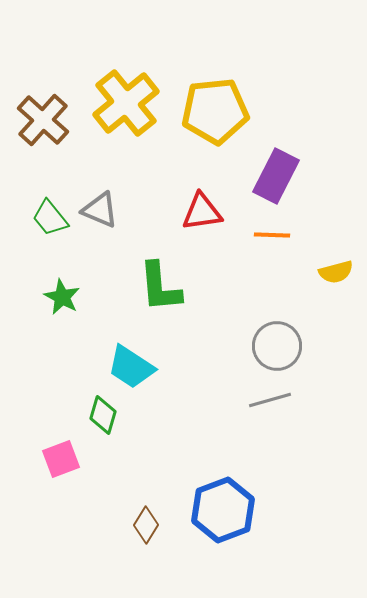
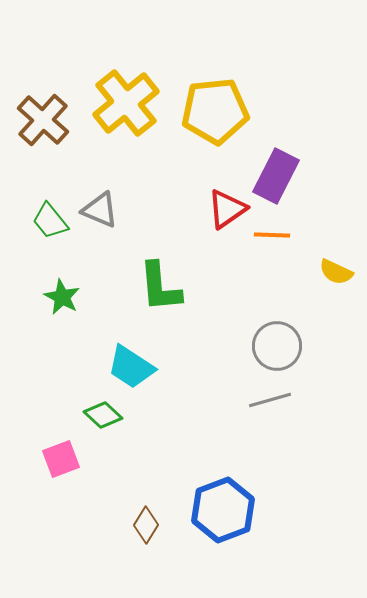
red triangle: moved 25 px right, 3 px up; rotated 27 degrees counterclockwise
green trapezoid: moved 3 px down
yellow semicircle: rotated 40 degrees clockwise
green diamond: rotated 63 degrees counterclockwise
